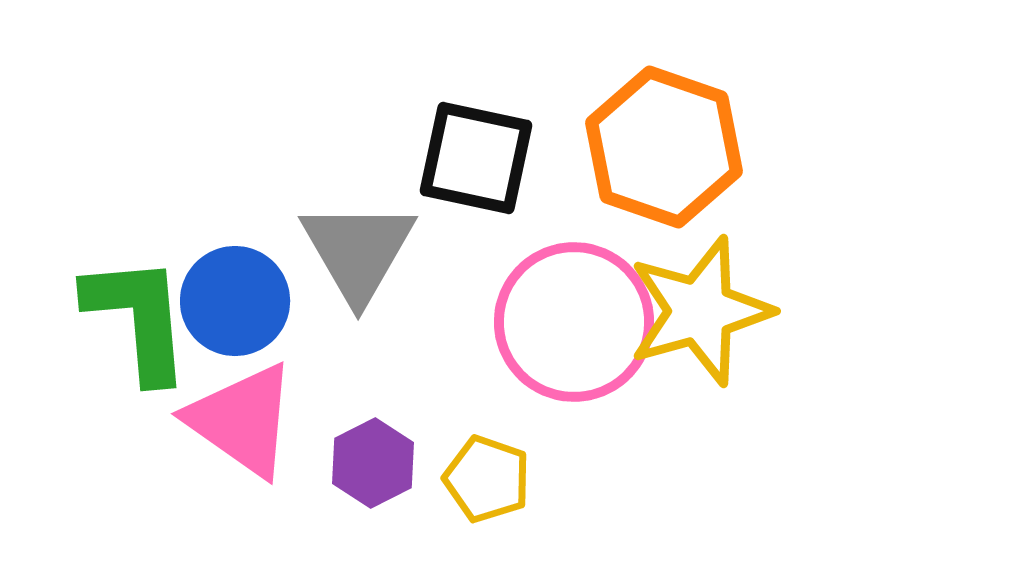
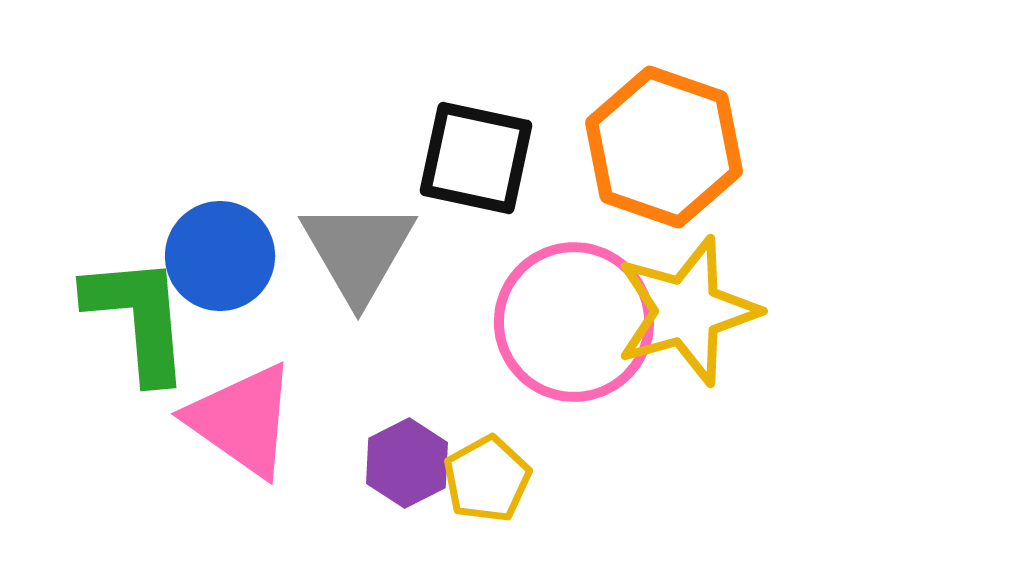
blue circle: moved 15 px left, 45 px up
yellow star: moved 13 px left
purple hexagon: moved 34 px right
yellow pentagon: rotated 24 degrees clockwise
